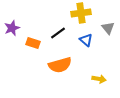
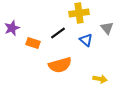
yellow cross: moved 2 px left
gray triangle: moved 1 px left
yellow arrow: moved 1 px right
